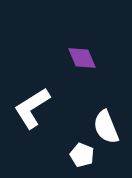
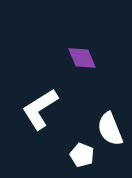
white L-shape: moved 8 px right, 1 px down
white semicircle: moved 4 px right, 2 px down
